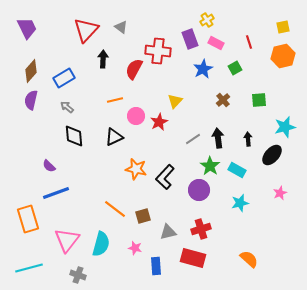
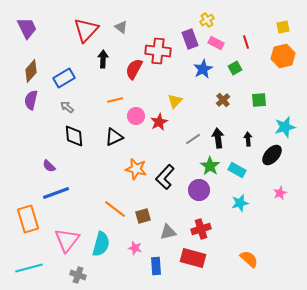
red line at (249, 42): moved 3 px left
